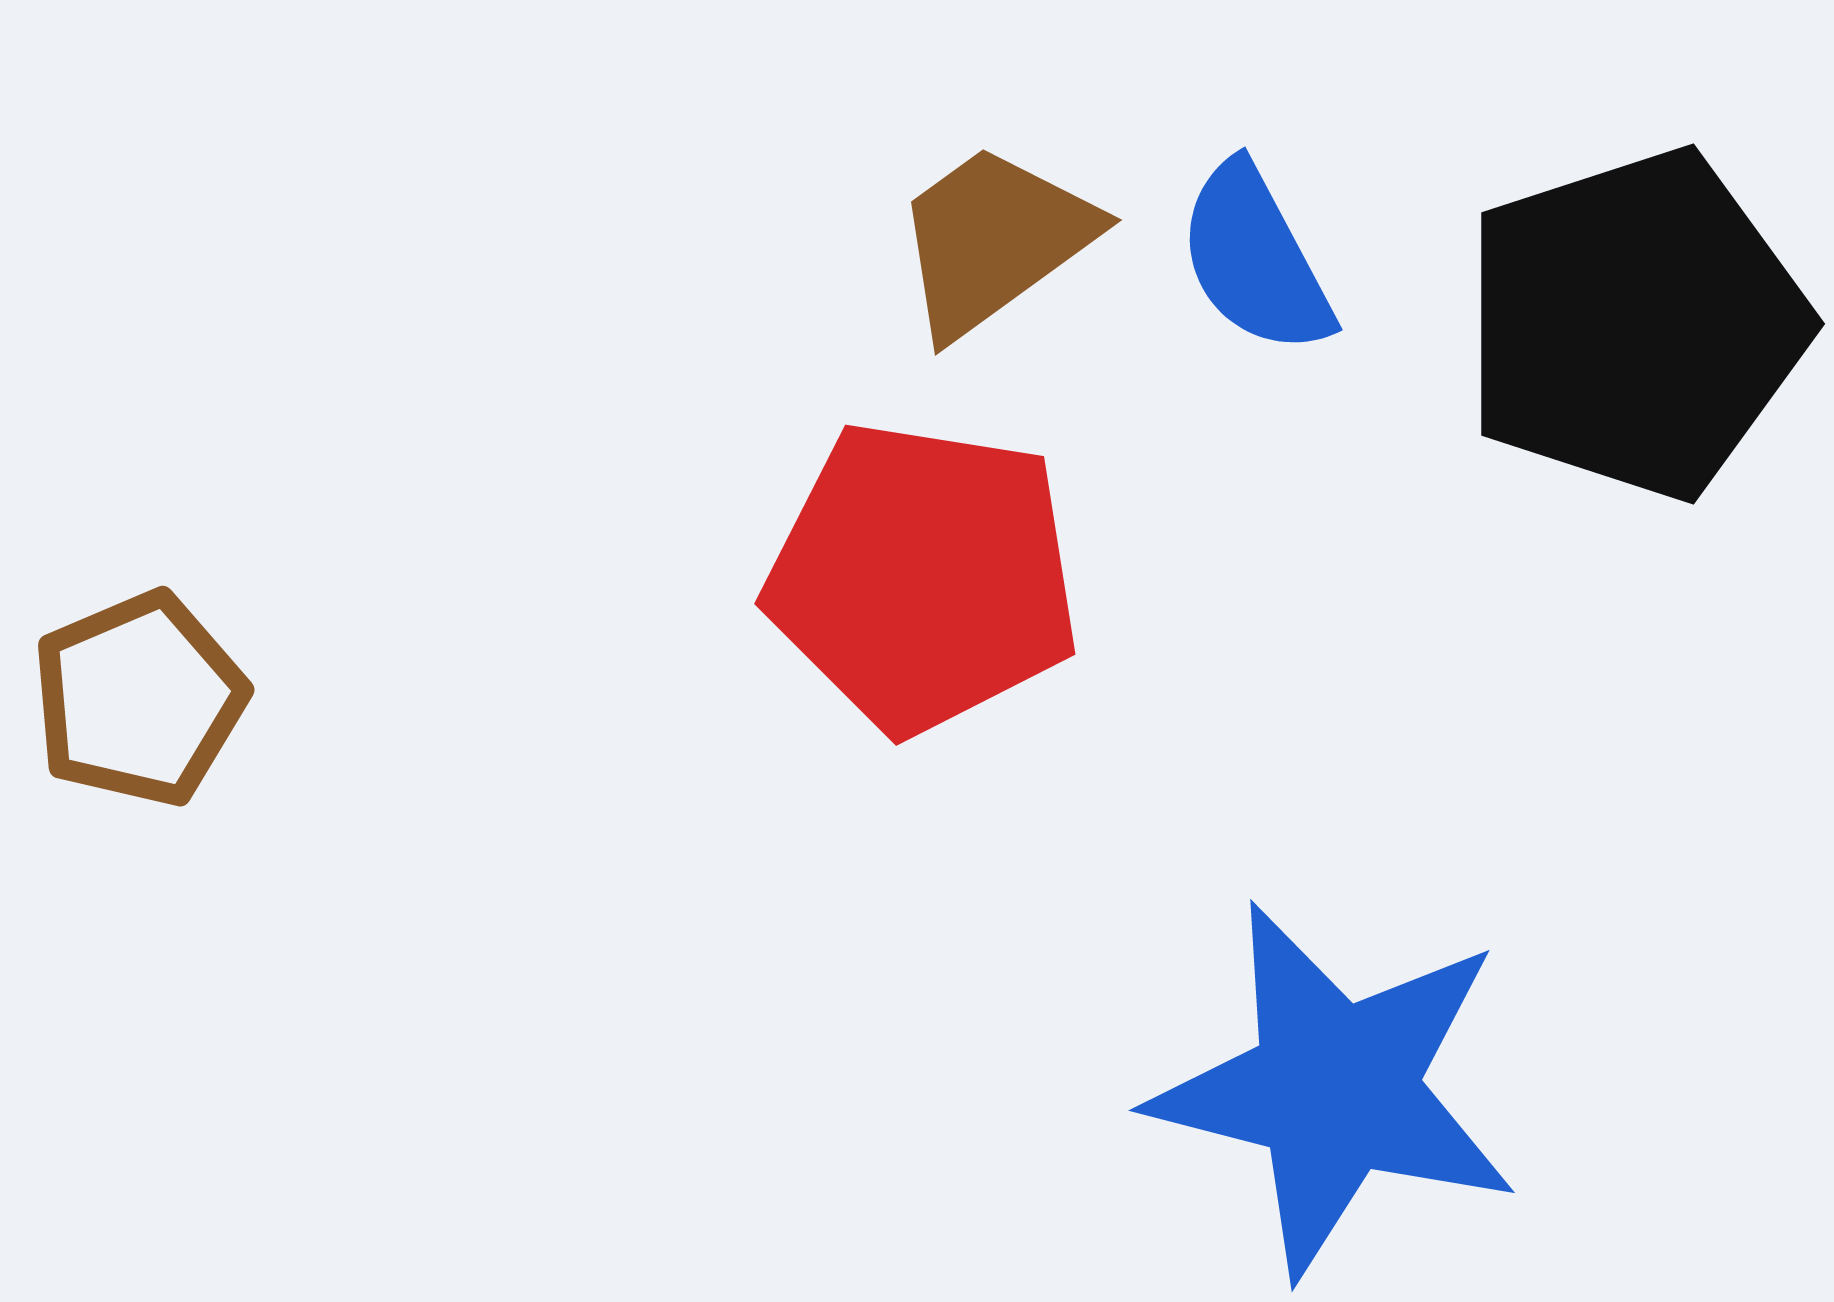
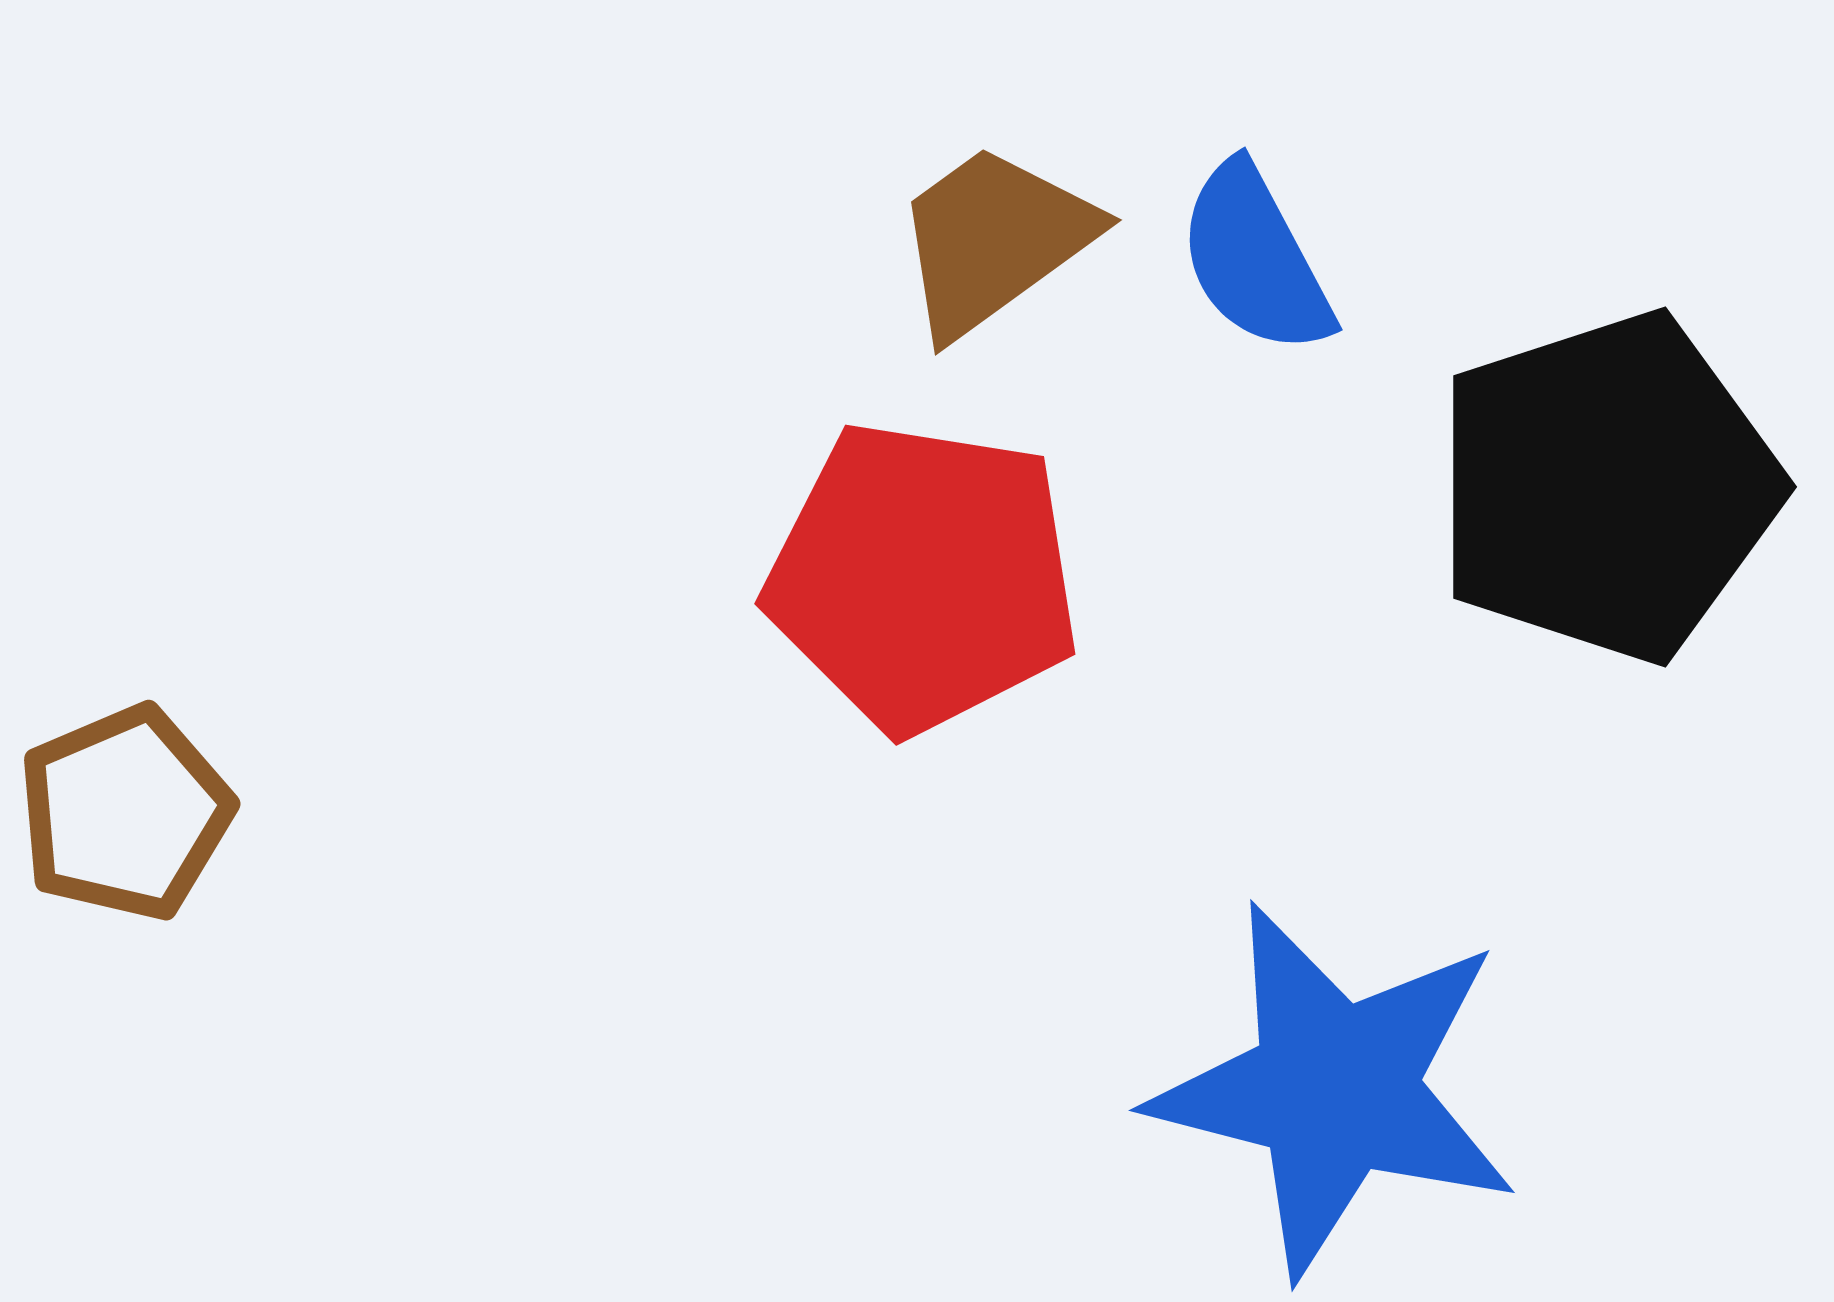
black pentagon: moved 28 px left, 163 px down
brown pentagon: moved 14 px left, 114 px down
